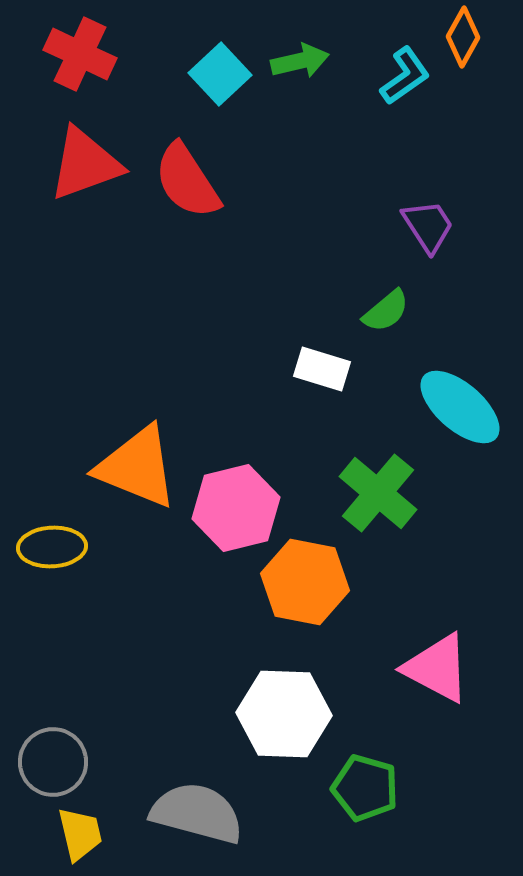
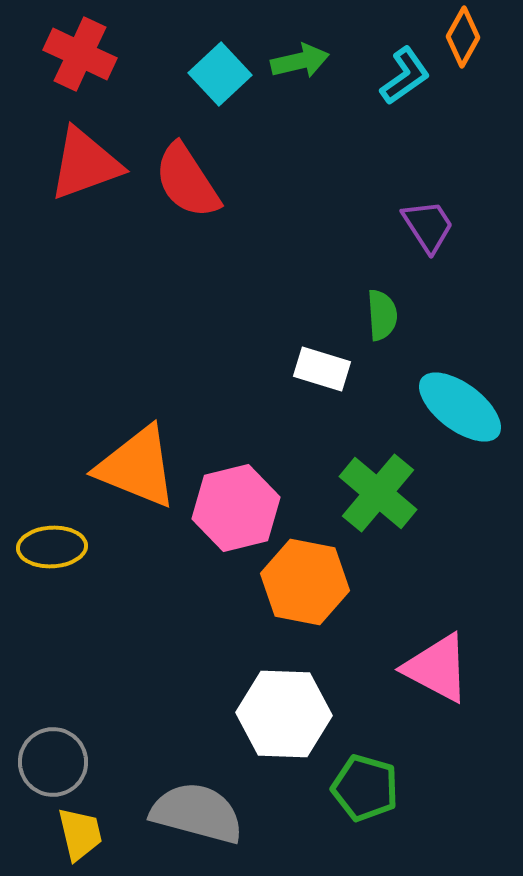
green semicircle: moved 4 px left, 4 px down; rotated 54 degrees counterclockwise
cyan ellipse: rotated 4 degrees counterclockwise
